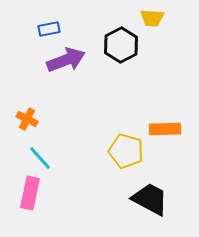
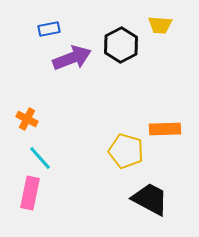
yellow trapezoid: moved 8 px right, 7 px down
purple arrow: moved 6 px right, 2 px up
